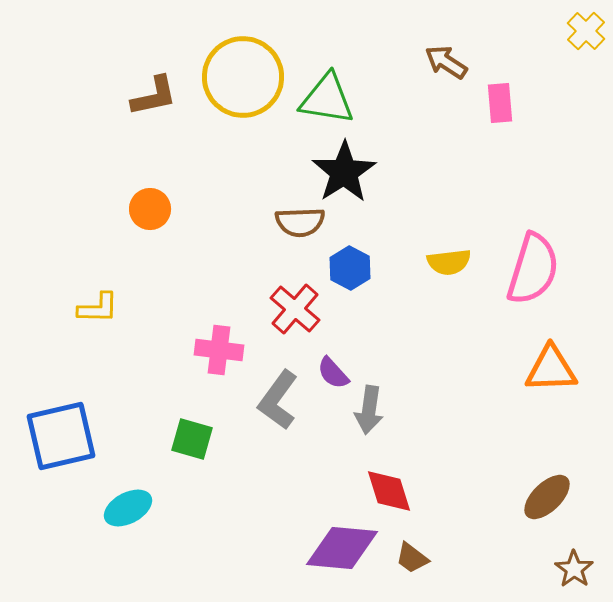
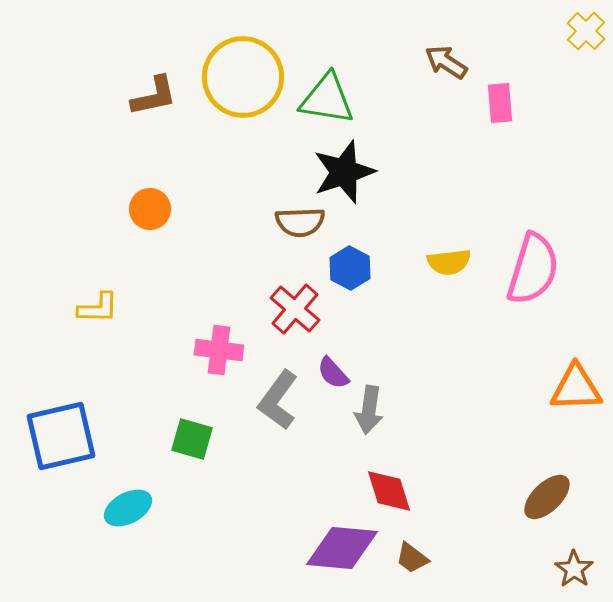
black star: rotated 14 degrees clockwise
orange triangle: moved 25 px right, 19 px down
